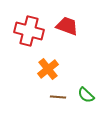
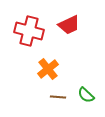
red trapezoid: moved 2 px right, 1 px up; rotated 135 degrees clockwise
